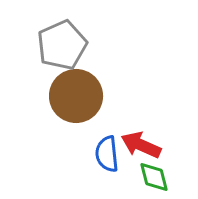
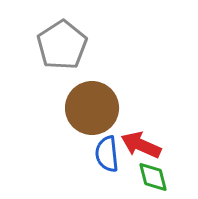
gray pentagon: rotated 9 degrees counterclockwise
brown circle: moved 16 px right, 12 px down
green diamond: moved 1 px left
